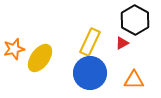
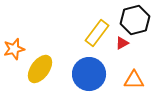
black hexagon: rotated 16 degrees clockwise
yellow rectangle: moved 7 px right, 9 px up; rotated 12 degrees clockwise
yellow ellipse: moved 11 px down
blue circle: moved 1 px left, 1 px down
